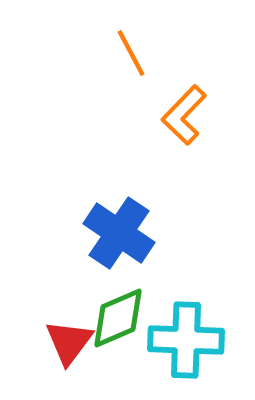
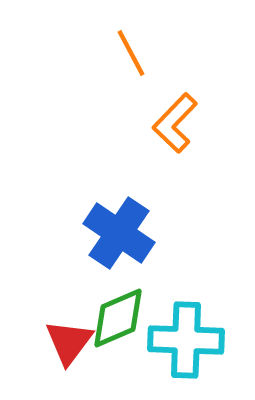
orange L-shape: moved 9 px left, 8 px down
